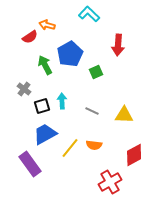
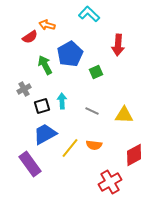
gray cross: rotated 24 degrees clockwise
